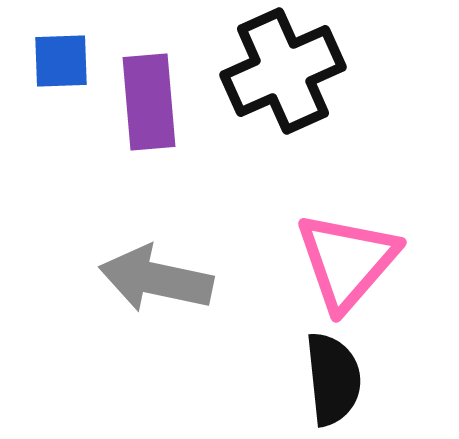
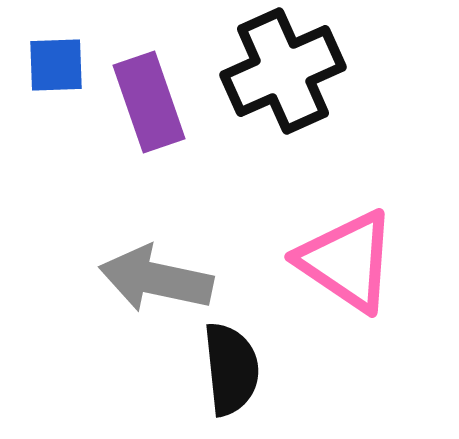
blue square: moved 5 px left, 4 px down
purple rectangle: rotated 14 degrees counterclockwise
pink triangle: rotated 37 degrees counterclockwise
black semicircle: moved 102 px left, 10 px up
